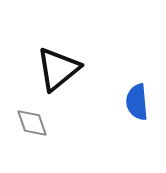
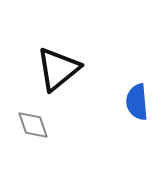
gray diamond: moved 1 px right, 2 px down
